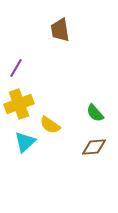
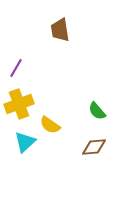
green semicircle: moved 2 px right, 2 px up
